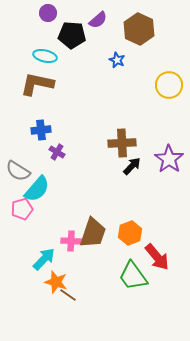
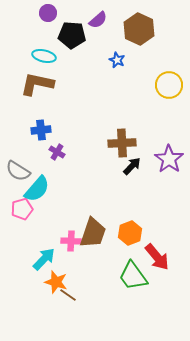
cyan ellipse: moved 1 px left
